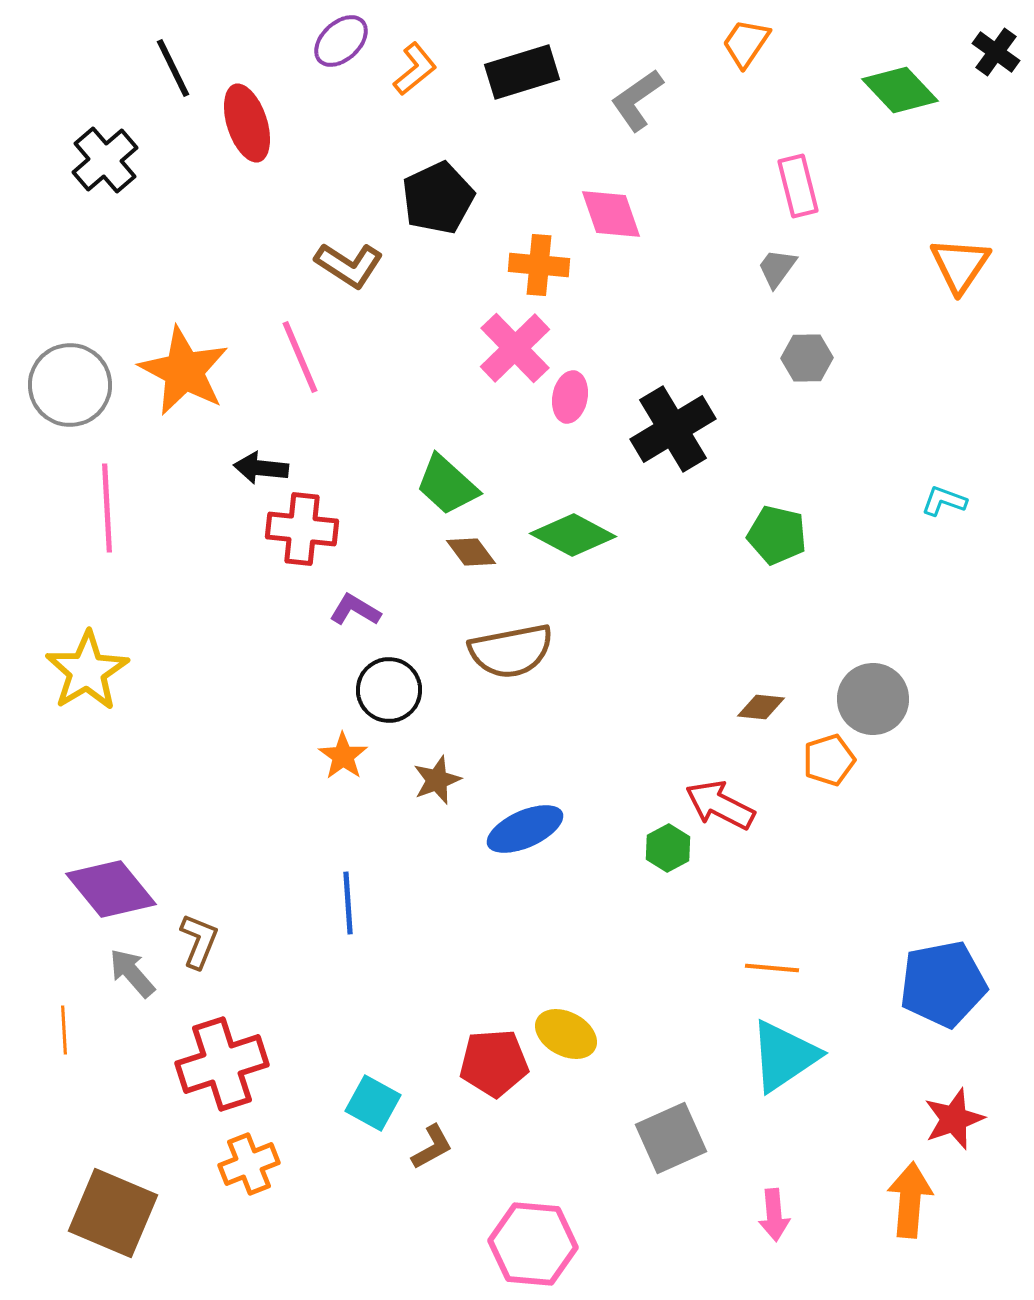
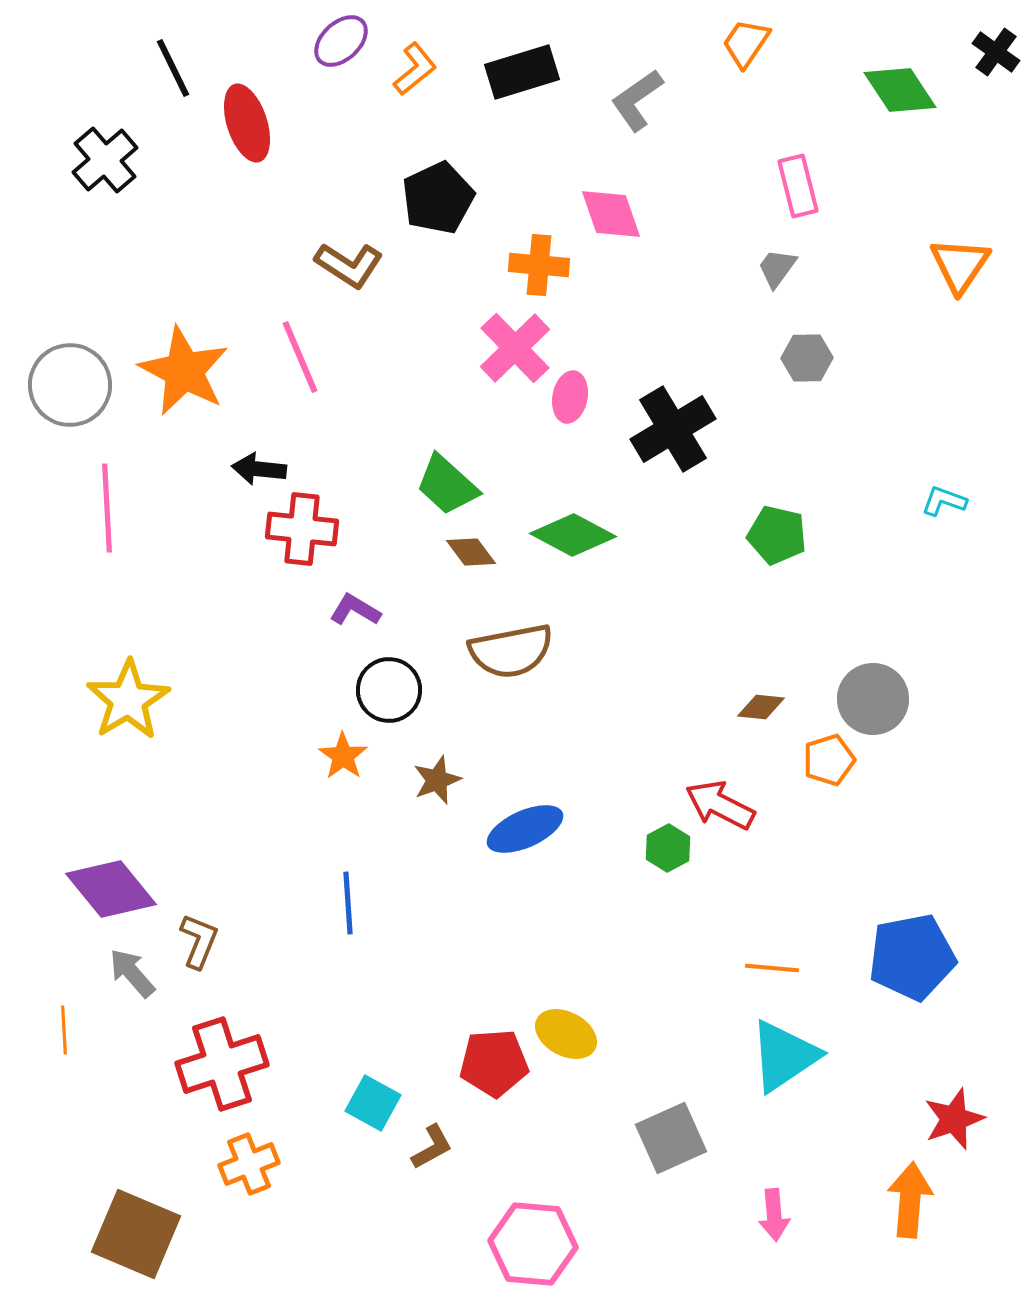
green diamond at (900, 90): rotated 10 degrees clockwise
black arrow at (261, 468): moved 2 px left, 1 px down
yellow star at (87, 671): moved 41 px right, 29 px down
blue pentagon at (943, 984): moved 31 px left, 27 px up
brown square at (113, 1213): moved 23 px right, 21 px down
